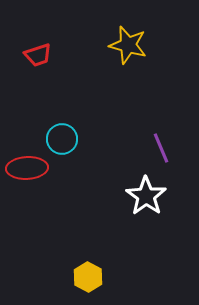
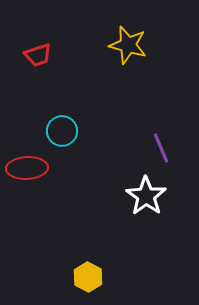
cyan circle: moved 8 px up
